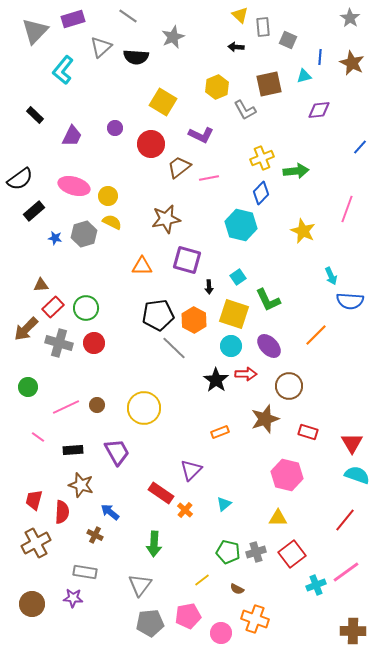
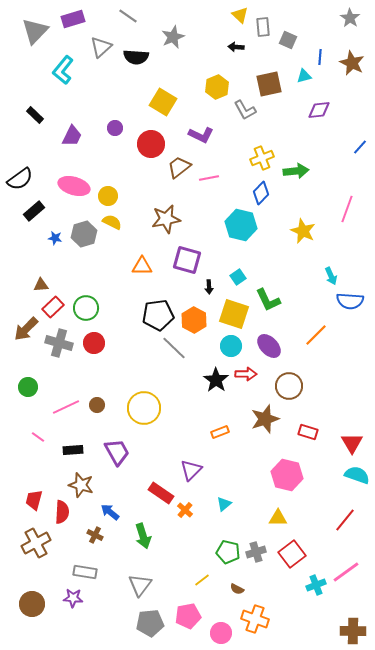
green arrow at (154, 544): moved 11 px left, 8 px up; rotated 20 degrees counterclockwise
